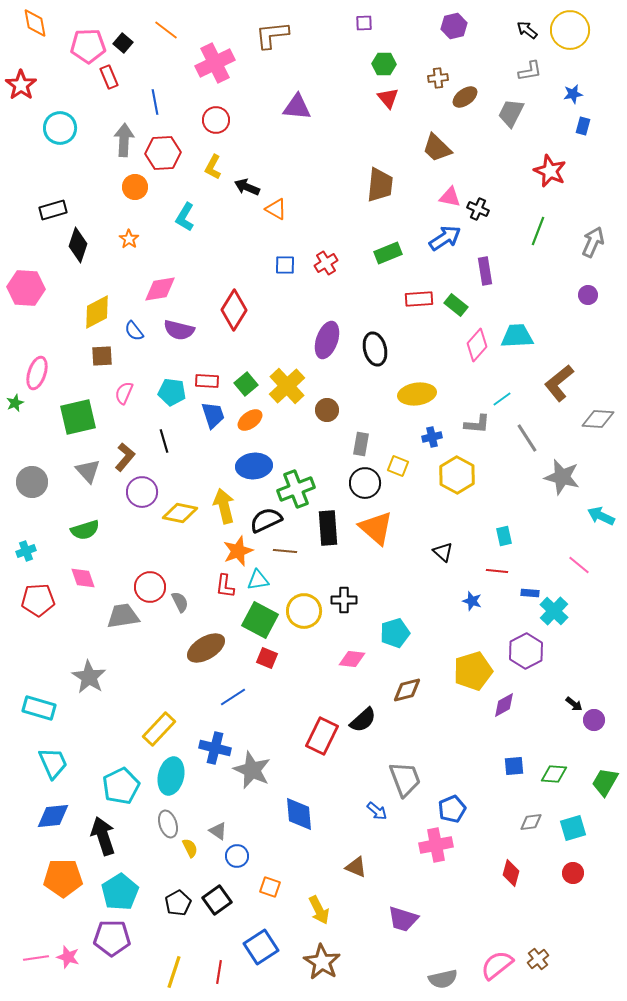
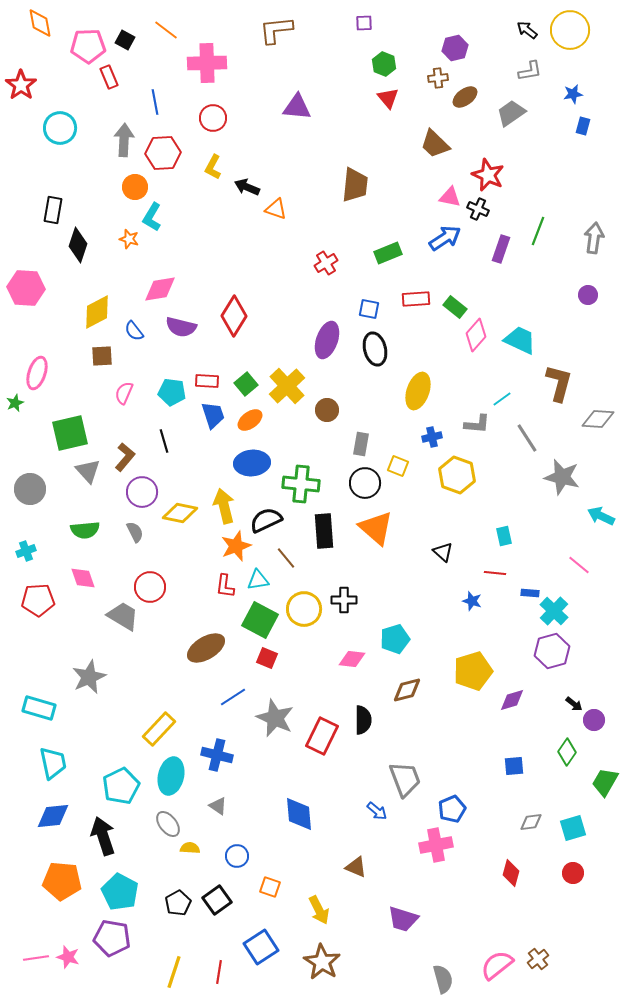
orange diamond at (35, 23): moved 5 px right
purple hexagon at (454, 26): moved 1 px right, 22 px down
brown L-shape at (272, 35): moved 4 px right, 5 px up
black square at (123, 43): moved 2 px right, 3 px up; rotated 12 degrees counterclockwise
pink cross at (215, 63): moved 8 px left; rotated 24 degrees clockwise
green hexagon at (384, 64): rotated 20 degrees clockwise
gray trapezoid at (511, 113): rotated 28 degrees clockwise
red circle at (216, 120): moved 3 px left, 2 px up
brown trapezoid at (437, 148): moved 2 px left, 4 px up
red star at (550, 171): moved 62 px left, 4 px down
brown trapezoid at (380, 185): moved 25 px left
orange triangle at (276, 209): rotated 10 degrees counterclockwise
black rectangle at (53, 210): rotated 64 degrees counterclockwise
cyan L-shape at (185, 217): moved 33 px left
orange star at (129, 239): rotated 18 degrees counterclockwise
gray arrow at (593, 242): moved 1 px right, 4 px up; rotated 16 degrees counterclockwise
blue square at (285, 265): moved 84 px right, 44 px down; rotated 10 degrees clockwise
purple rectangle at (485, 271): moved 16 px right, 22 px up; rotated 28 degrees clockwise
red rectangle at (419, 299): moved 3 px left
green rectangle at (456, 305): moved 1 px left, 2 px down
red diamond at (234, 310): moved 6 px down
purple semicircle at (179, 330): moved 2 px right, 3 px up
cyan trapezoid at (517, 336): moved 3 px right, 4 px down; rotated 28 degrees clockwise
pink diamond at (477, 345): moved 1 px left, 10 px up
brown L-shape at (559, 383): rotated 144 degrees clockwise
yellow ellipse at (417, 394): moved 1 px right, 3 px up; rotated 63 degrees counterclockwise
green square at (78, 417): moved 8 px left, 16 px down
blue ellipse at (254, 466): moved 2 px left, 3 px up
yellow hexagon at (457, 475): rotated 9 degrees counterclockwise
gray circle at (32, 482): moved 2 px left, 7 px down
green cross at (296, 489): moved 5 px right, 5 px up; rotated 27 degrees clockwise
black rectangle at (328, 528): moved 4 px left, 3 px down
green semicircle at (85, 530): rotated 12 degrees clockwise
orange star at (238, 551): moved 2 px left, 5 px up
brown line at (285, 551): moved 1 px right, 7 px down; rotated 45 degrees clockwise
red line at (497, 571): moved 2 px left, 2 px down
gray semicircle at (180, 602): moved 45 px left, 70 px up
yellow circle at (304, 611): moved 2 px up
gray trapezoid at (123, 616): rotated 40 degrees clockwise
cyan pentagon at (395, 633): moved 6 px down
purple hexagon at (526, 651): moved 26 px right; rotated 12 degrees clockwise
gray star at (89, 677): rotated 16 degrees clockwise
purple diamond at (504, 705): moved 8 px right, 5 px up; rotated 12 degrees clockwise
black semicircle at (363, 720): rotated 48 degrees counterclockwise
blue cross at (215, 748): moved 2 px right, 7 px down
cyan trapezoid at (53, 763): rotated 12 degrees clockwise
gray star at (252, 770): moved 23 px right, 52 px up
green diamond at (554, 774): moved 13 px right, 22 px up; rotated 60 degrees counterclockwise
gray ellipse at (168, 824): rotated 20 degrees counterclockwise
gray triangle at (218, 831): moved 25 px up
yellow semicircle at (190, 848): rotated 60 degrees counterclockwise
orange pentagon at (63, 878): moved 1 px left, 3 px down; rotated 6 degrees clockwise
cyan pentagon at (120, 892): rotated 12 degrees counterclockwise
purple pentagon at (112, 938): rotated 9 degrees clockwise
gray semicircle at (443, 979): rotated 92 degrees counterclockwise
